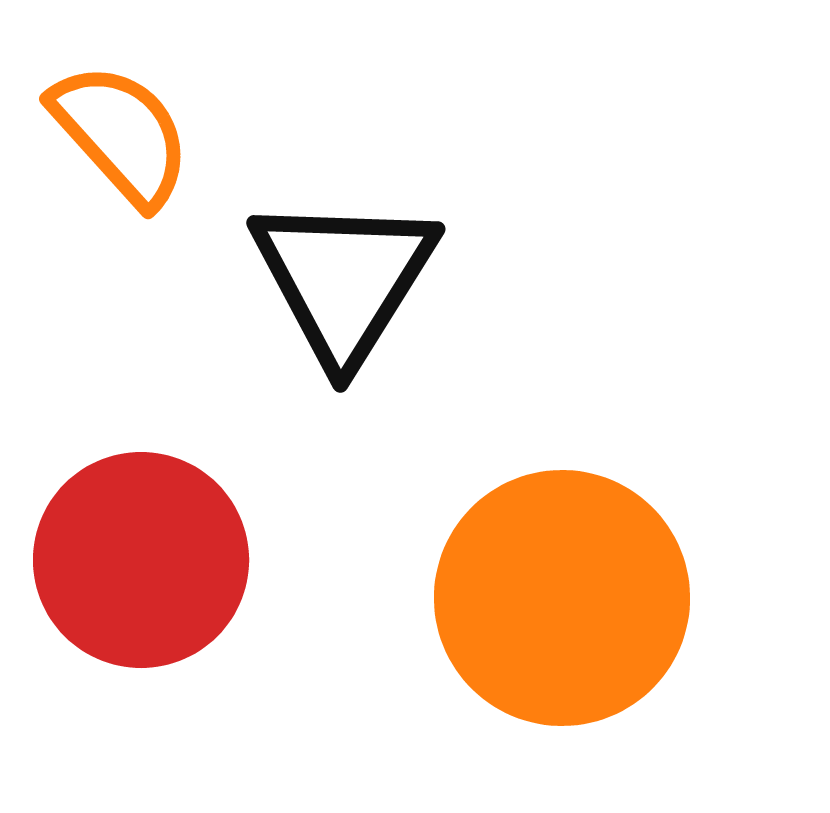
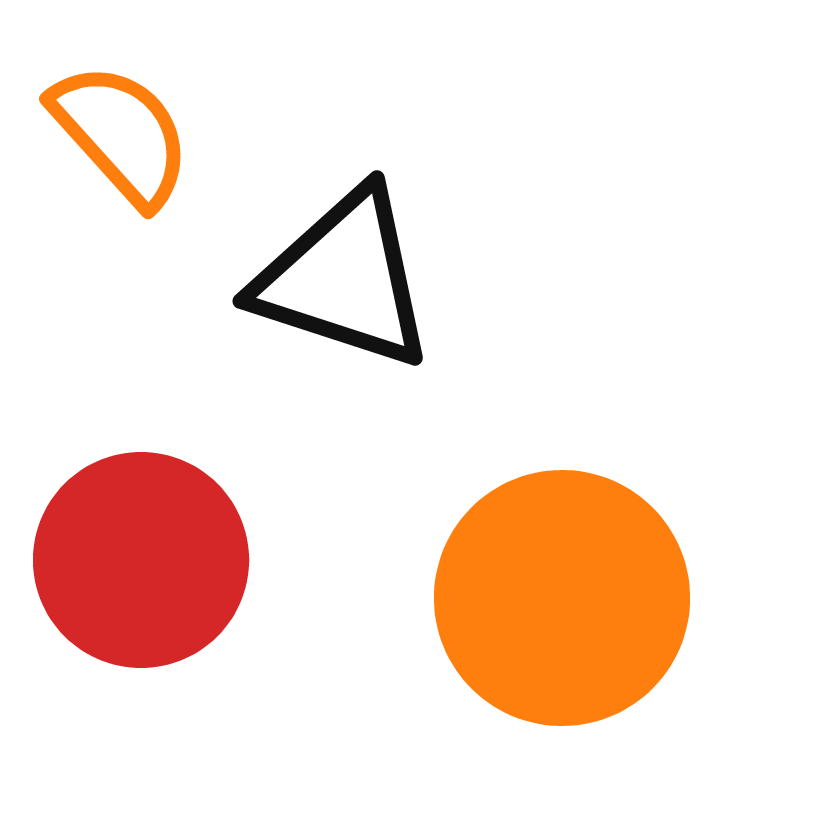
black triangle: rotated 44 degrees counterclockwise
